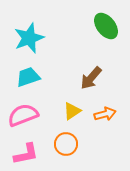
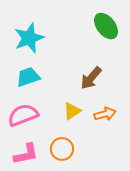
orange circle: moved 4 px left, 5 px down
